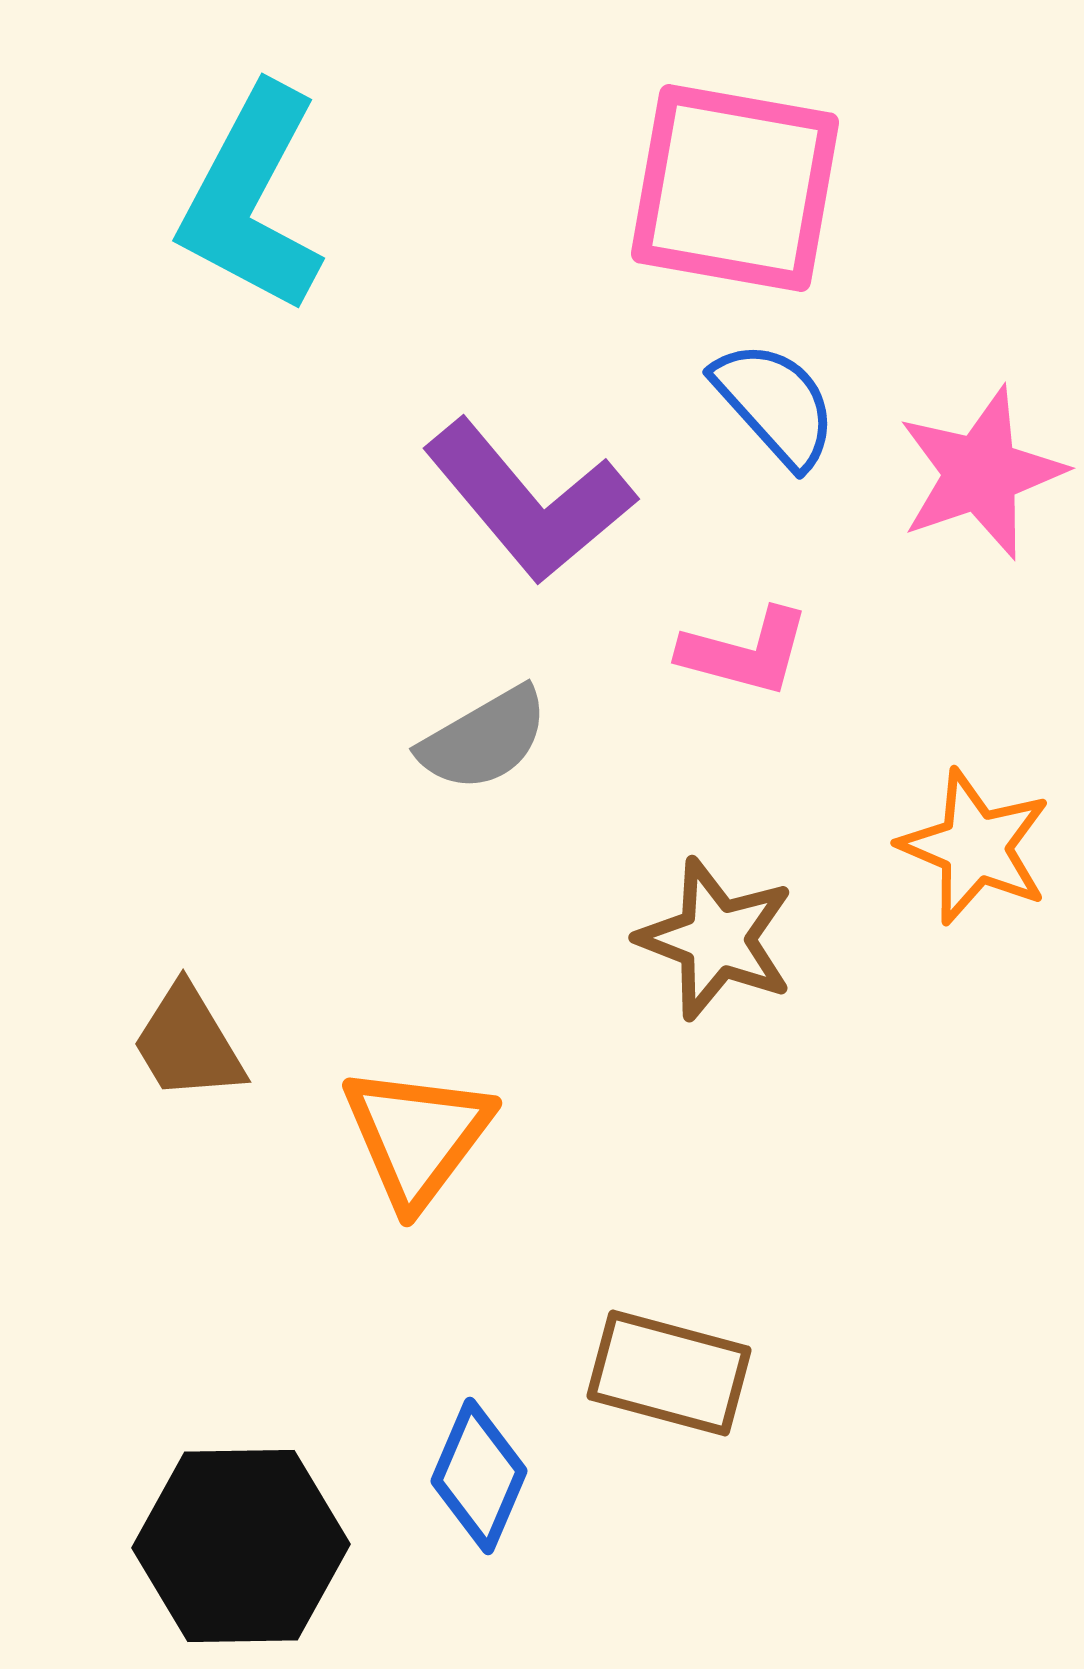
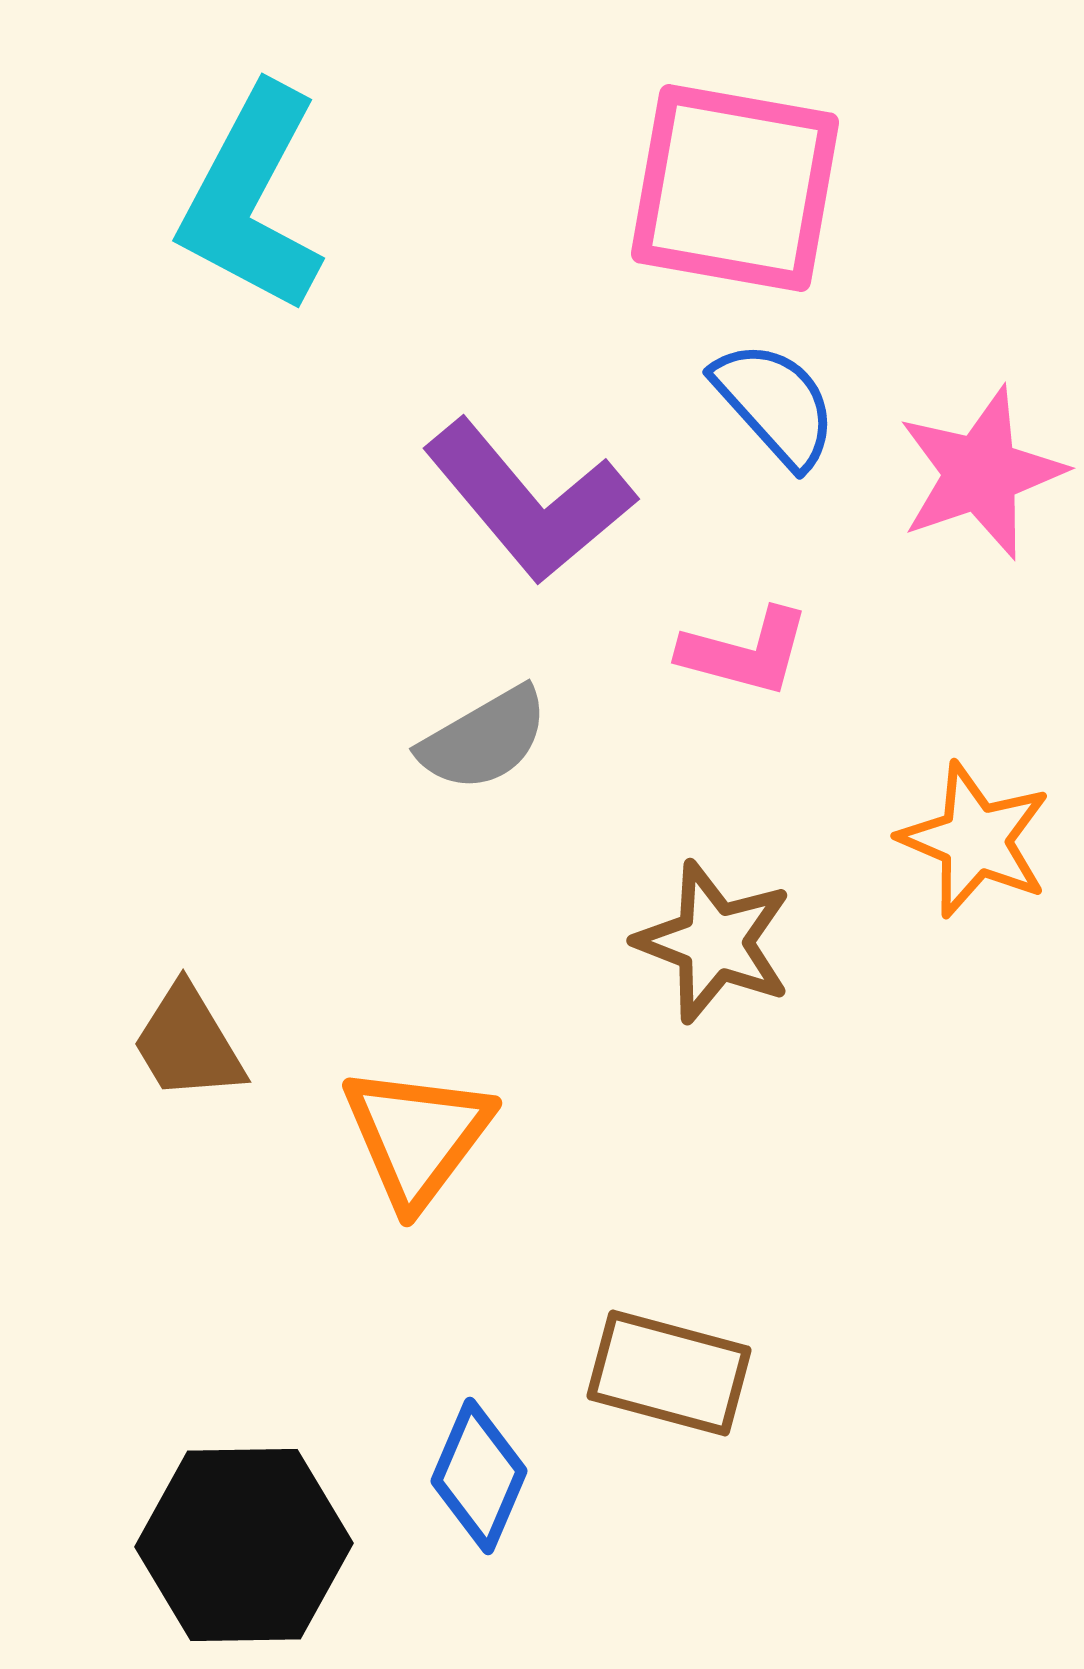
orange star: moved 7 px up
brown star: moved 2 px left, 3 px down
black hexagon: moved 3 px right, 1 px up
